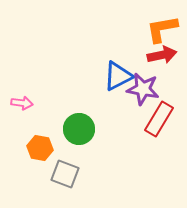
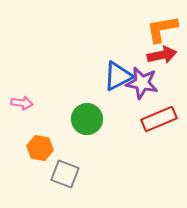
purple star: moved 1 px left, 6 px up
red rectangle: rotated 36 degrees clockwise
green circle: moved 8 px right, 10 px up
